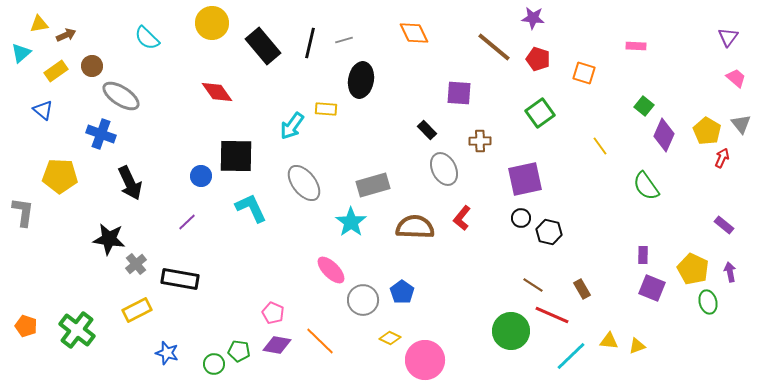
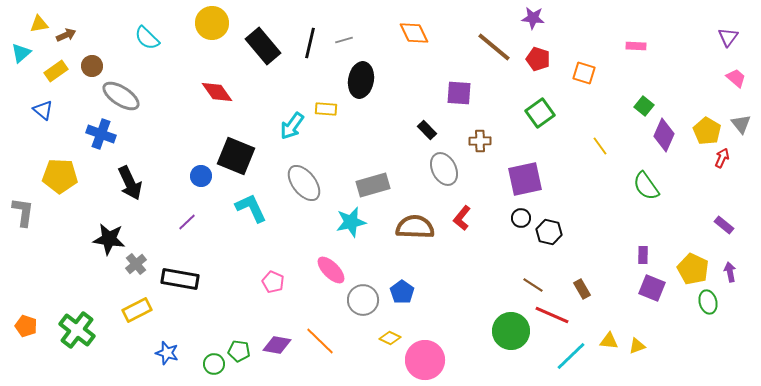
black square at (236, 156): rotated 21 degrees clockwise
cyan star at (351, 222): rotated 24 degrees clockwise
pink pentagon at (273, 313): moved 31 px up
